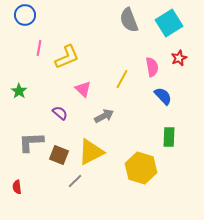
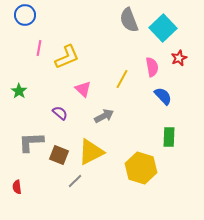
cyan square: moved 6 px left, 5 px down; rotated 12 degrees counterclockwise
